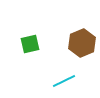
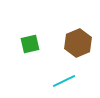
brown hexagon: moved 4 px left
